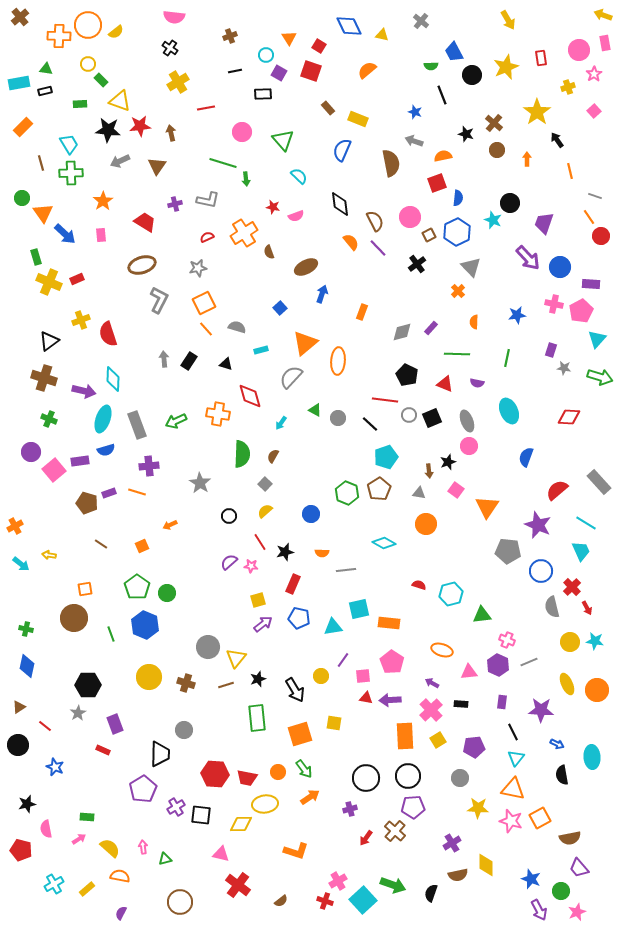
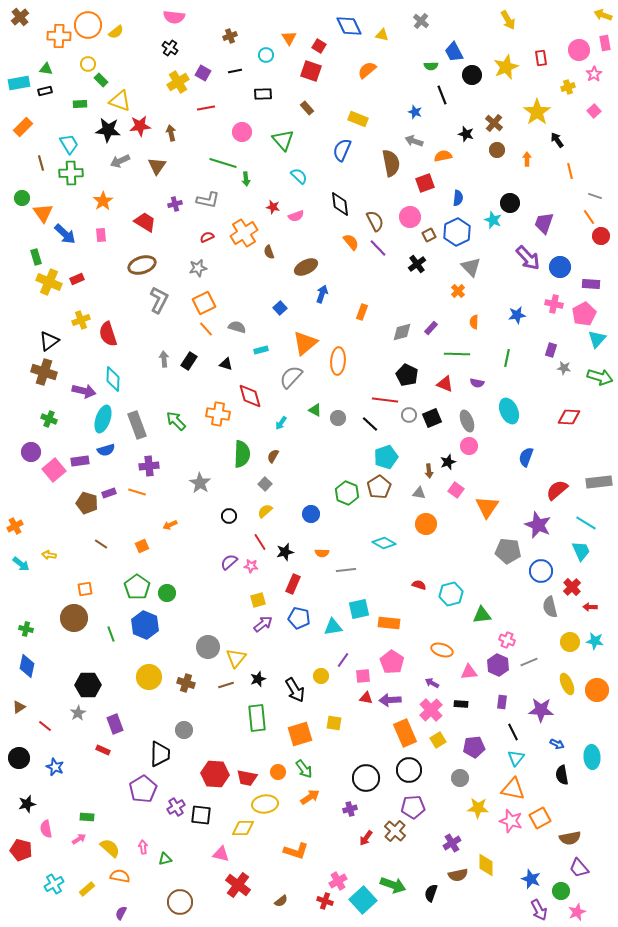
purple square at (279, 73): moved 76 px left
brown rectangle at (328, 108): moved 21 px left
red square at (437, 183): moved 12 px left
pink pentagon at (581, 311): moved 3 px right, 3 px down
brown cross at (44, 378): moved 6 px up
green arrow at (176, 421): rotated 70 degrees clockwise
gray rectangle at (599, 482): rotated 55 degrees counterclockwise
brown pentagon at (379, 489): moved 2 px up
gray semicircle at (552, 607): moved 2 px left
red arrow at (587, 608): moved 3 px right, 1 px up; rotated 120 degrees clockwise
orange rectangle at (405, 736): moved 3 px up; rotated 20 degrees counterclockwise
black circle at (18, 745): moved 1 px right, 13 px down
black circle at (408, 776): moved 1 px right, 6 px up
yellow diamond at (241, 824): moved 2 px right, 4 px down
